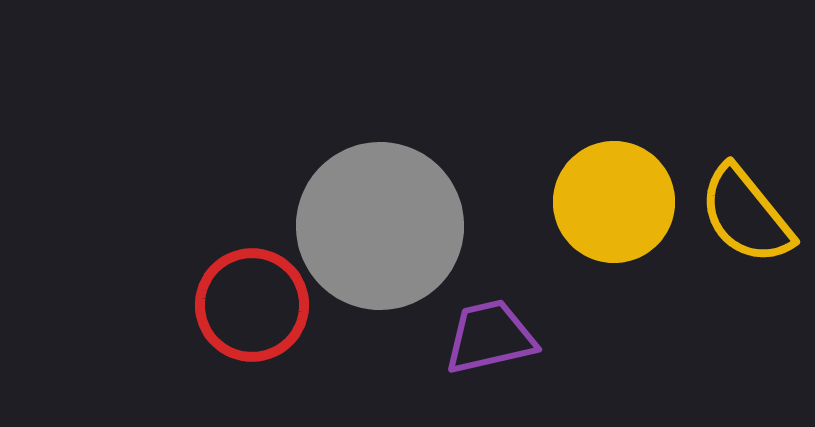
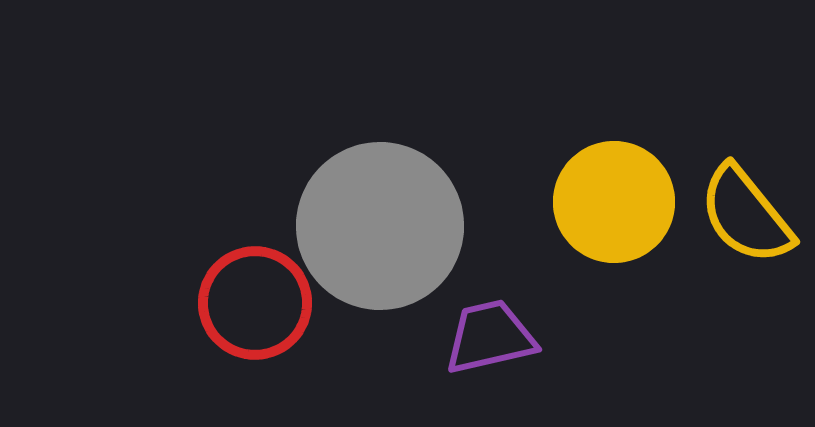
red circle: moved 3 px right, 2 px up
